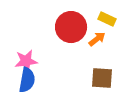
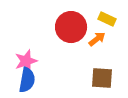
pink star: rotated 10 degrees counterclockwise
